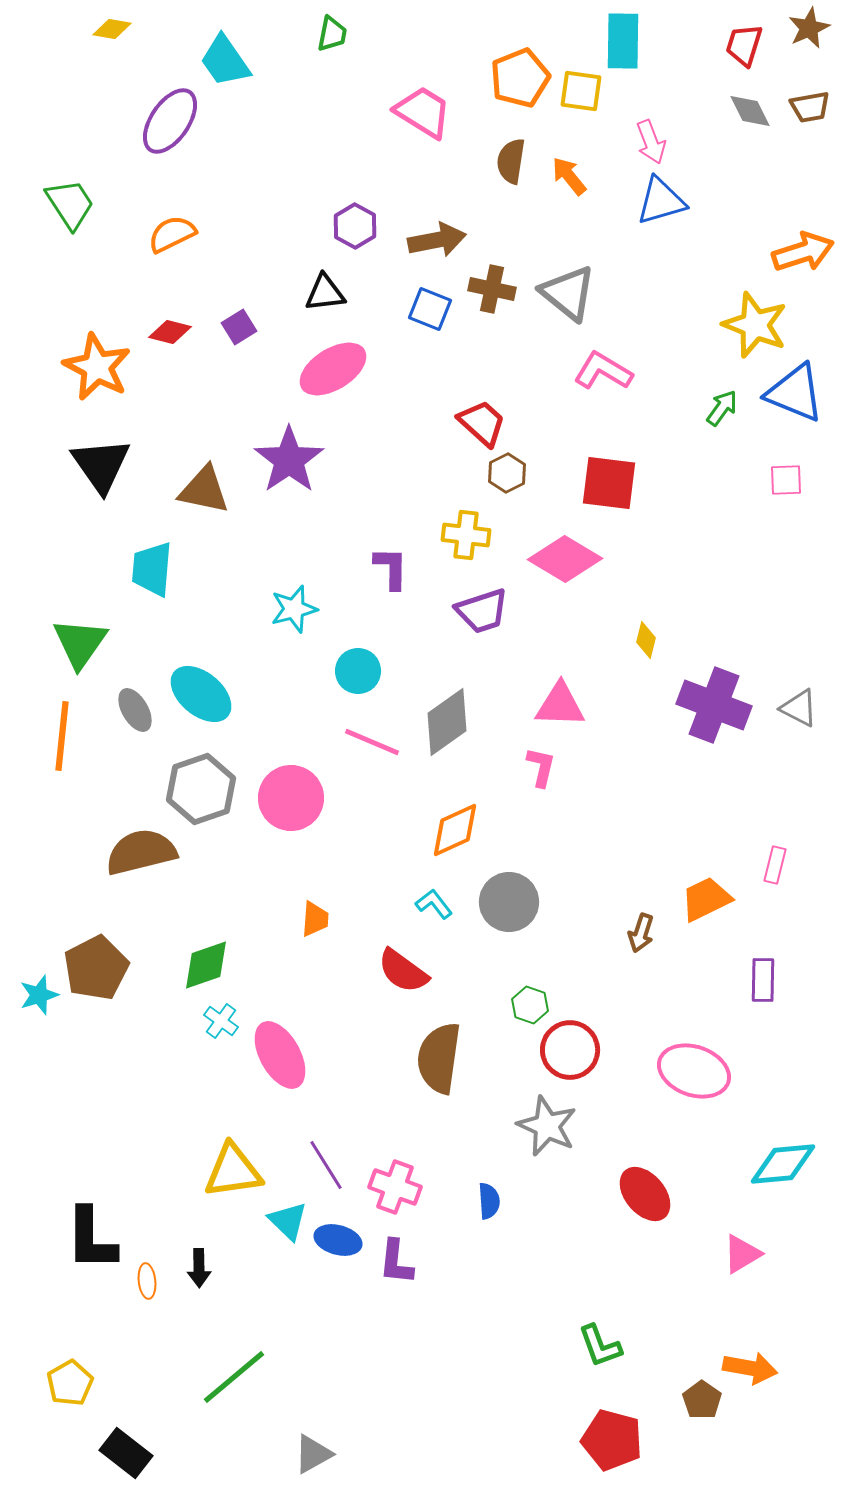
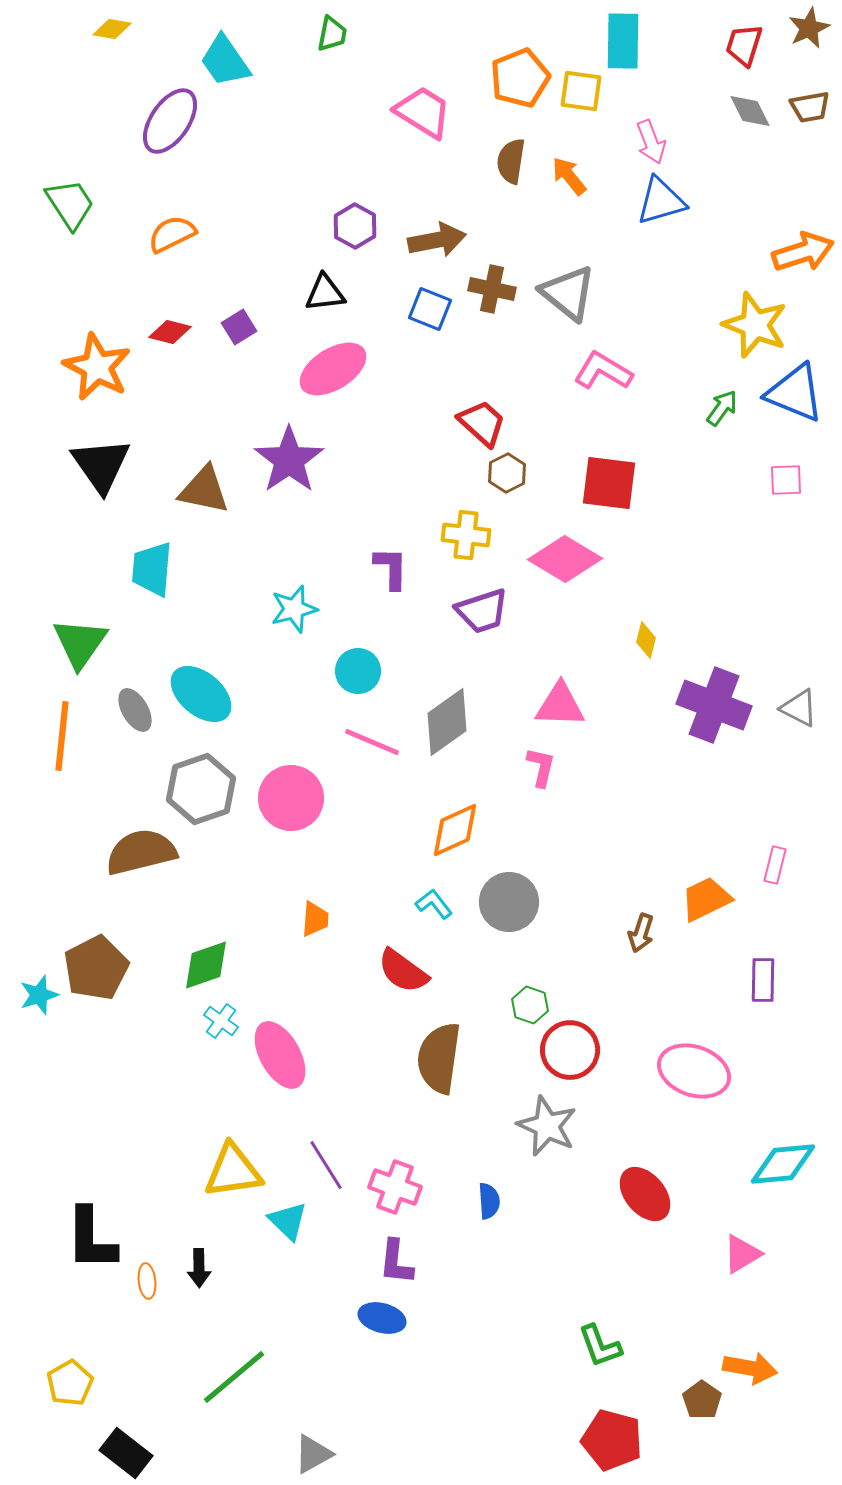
blue ellipse at (338, 1240): moved 44 px right, 78 px down
